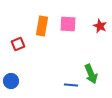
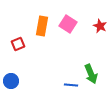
pink square: rotated 30 degrees clockwise
